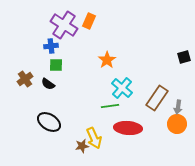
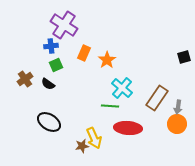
orange rectangle: moved 5 px left, 32 px down
green square: rotated 24 degrees counterclockwise
green line: rotated 12 degrees clockwise
